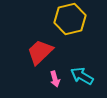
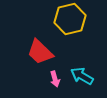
red trapezoid: rotated 92 degrees counterclockwise
